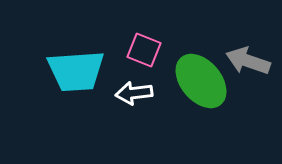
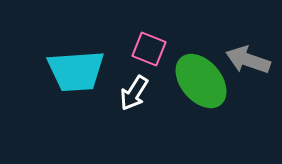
pink square: moved 5 px right, 1 px up
gray arrow: moved 1 px up
white arrow: rotated 51 degrees counterclockwise
